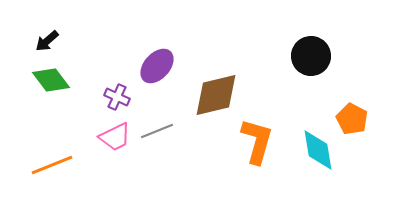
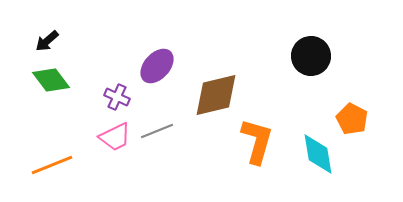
cyan diamond: moved 4 px down
